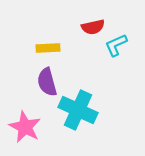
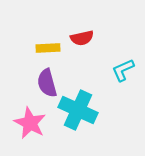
red semicircle: moved 11 px left, 11 px down
cyan L-shape: moved 7 px right, 25 px down
purple semicircle: moved 1 px down
pink star: moved 5 px right, 4 px up
